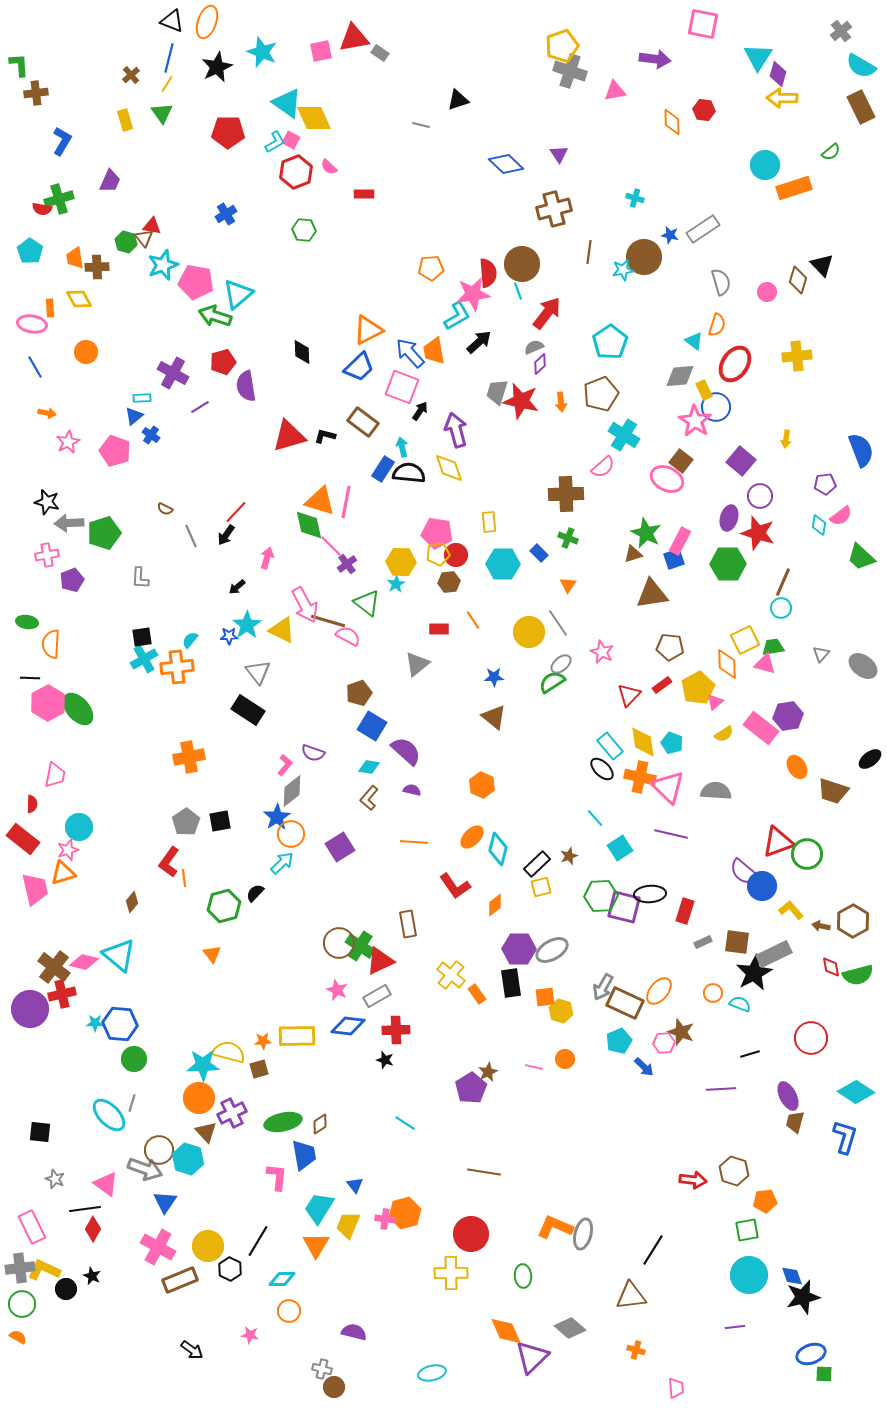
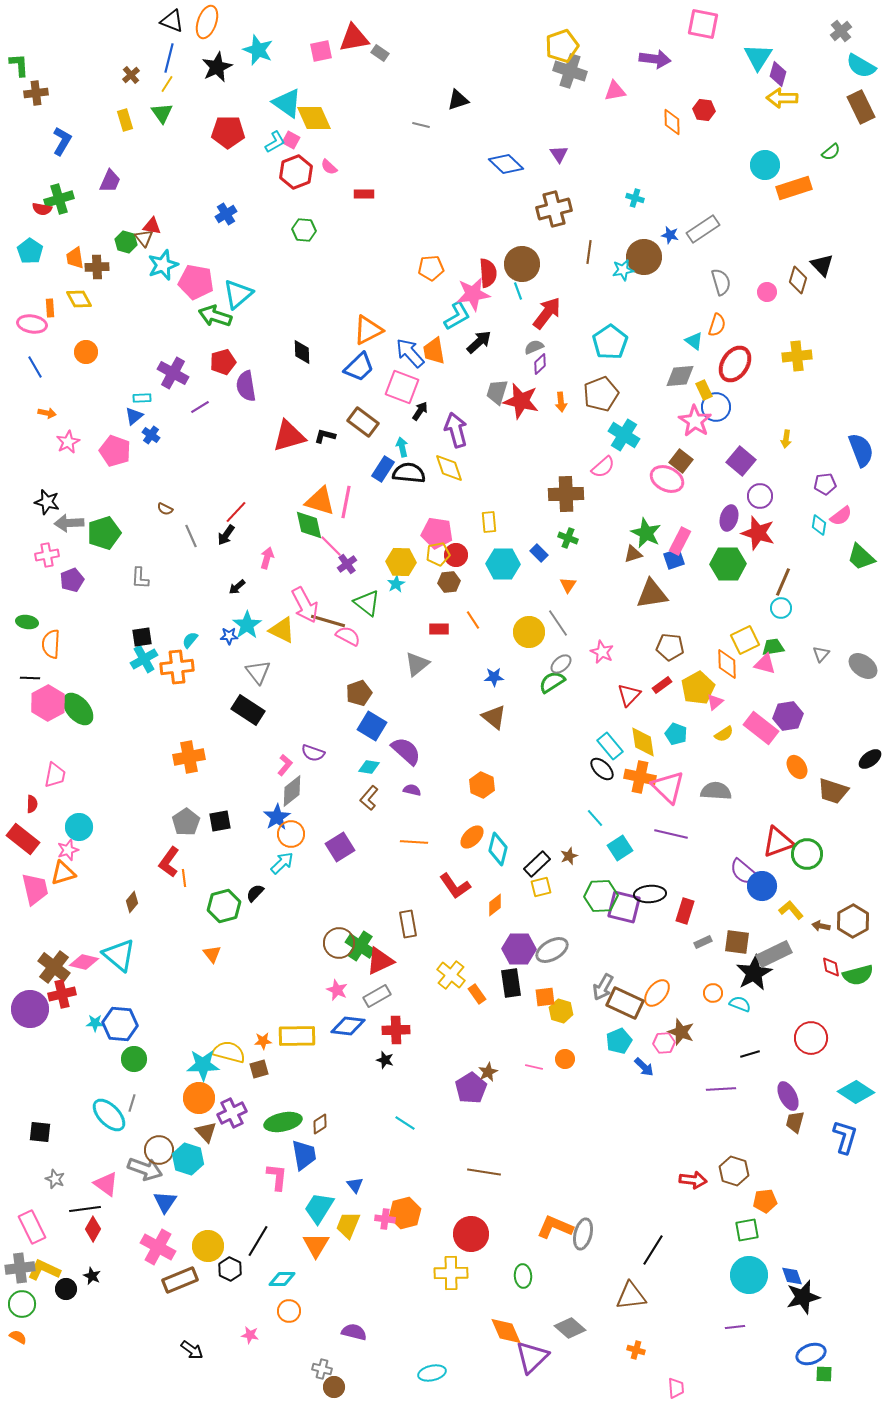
cyan star at (262, 52): moved 4 px left, 2 px up
cyan pentagon at (672, 743): moved 4 px right, 9 px up
orange ellipse at (659, 991): moved 2 px left, 2 px down
